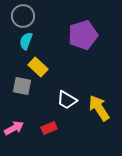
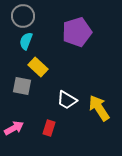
purple pentagon: moved 6 px left, 3 px up
red rectangle: rotated 49 degrees counterclockwise
